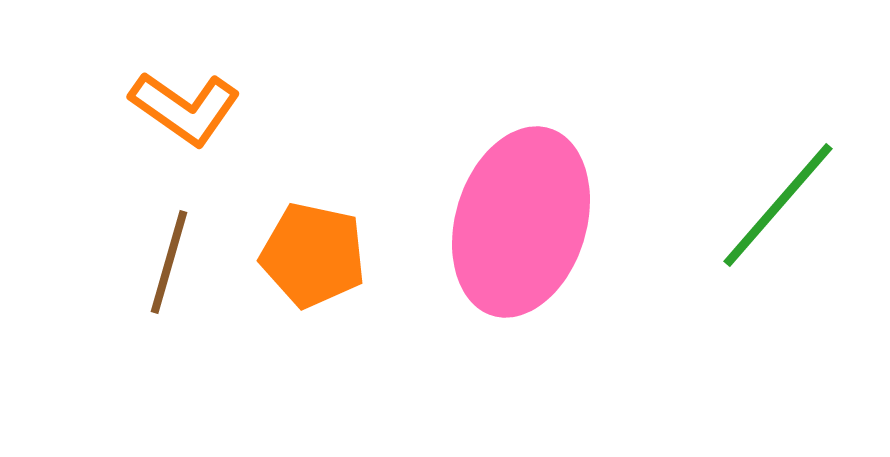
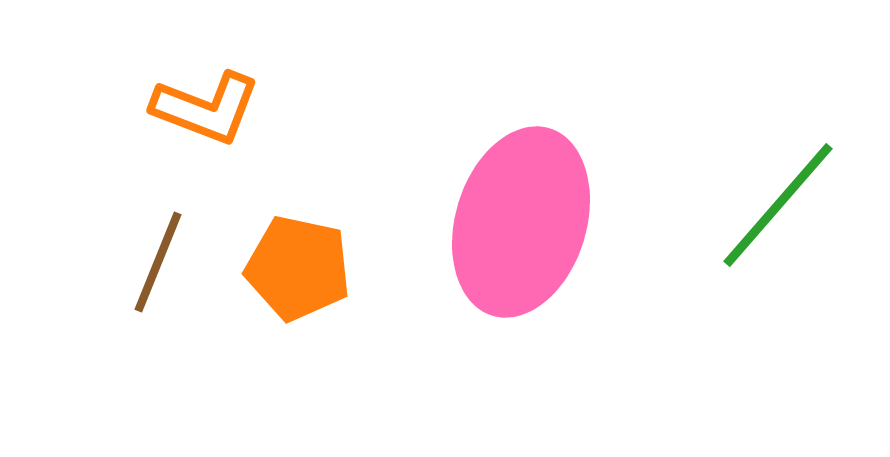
orange L-shape: moved 21 px right; rotated 14 degrees counterclockwise
orange pentagon: moved 15 px left, 13 px down
brown line: moved 11 px left; rotated 6 degrees clockwise
